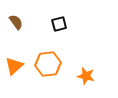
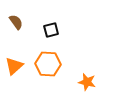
black square: moved 8 px left, 6 px down
orange hexagon: rotated 10 degrees clockwise
orange star: moved 1 px right, 6 px down
